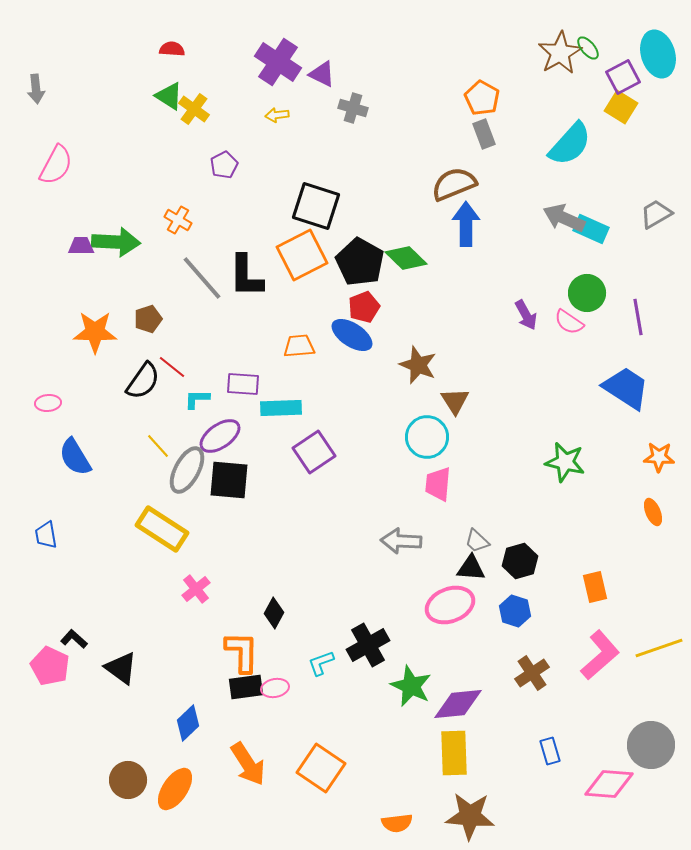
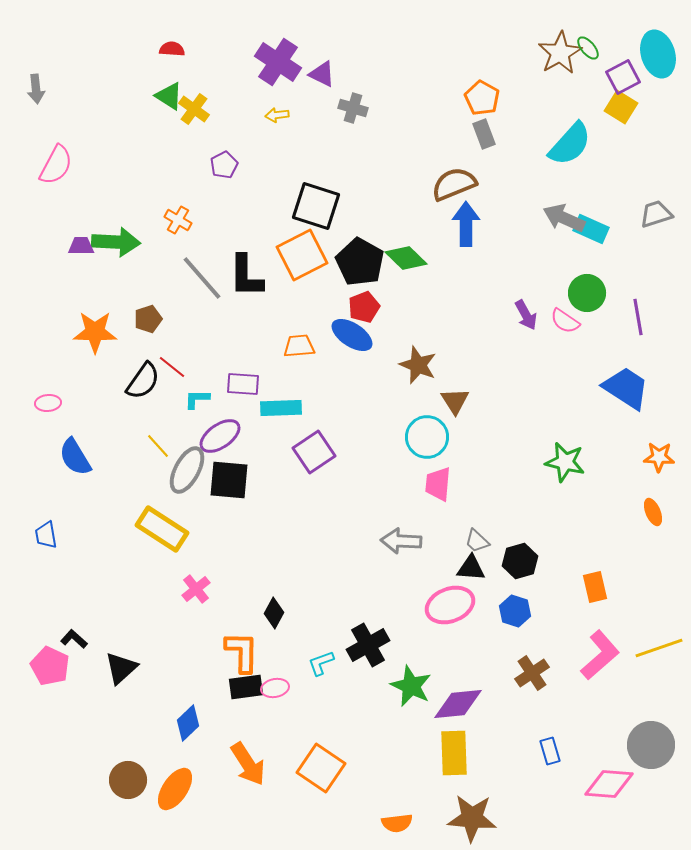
gray trapezoid at (656, 214): rotated 12 degrees clockwise
pink semicircle at (569, 322): moved 4 px left, 1 px up
black triangle at (121, 668): rotated 42 degrees clockwise
brown star at (470, 816): moved 2 px right, 2 px down
